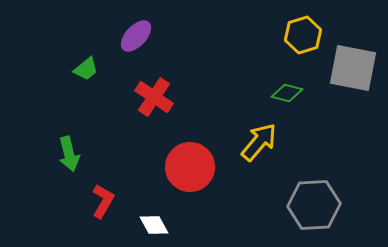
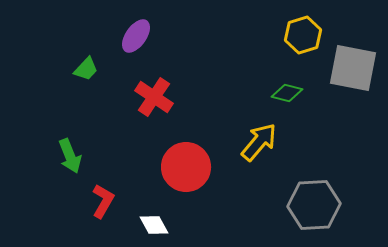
purple ellipse: rotated 8 degrees counterclockwise
green trapezoid: rotated 8 degrees counterclockwise
green arrow: moved 1 px right, 2 px down; rotated 8 degrees counterclockwise
red circle: moved 4 px left
